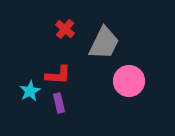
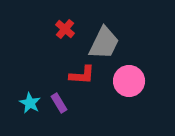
red L-shape: moved 24 px right
cyan star: moved 12 px down; rotated 15 degrees counterclockwise
purple rectangle: rotated 18 degrees counterclockwise
